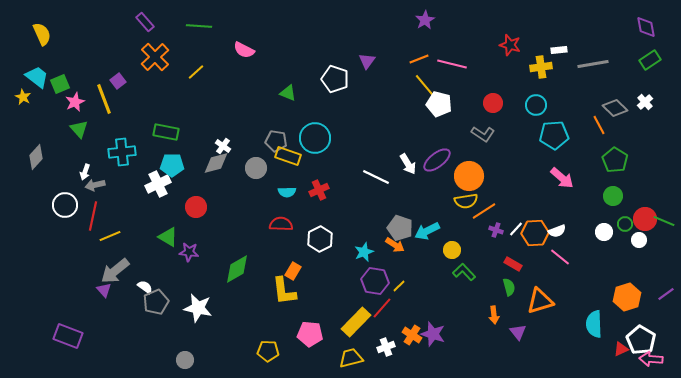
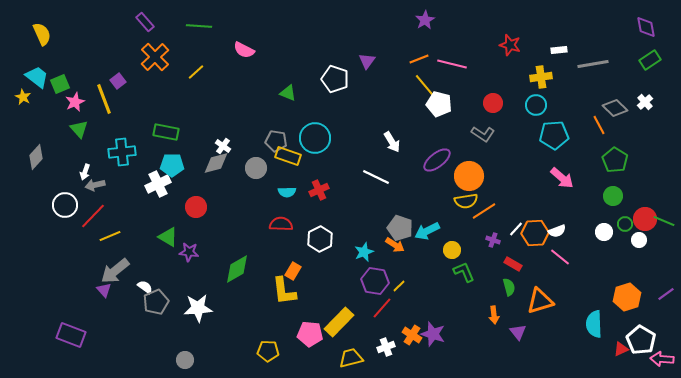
yellow cross at (541, 67): moved 10 px down
white arrow at (408, 164): moved 16 px left, 22 px up
red line at (93, 216): rotated 32 degrees clockwise
purple cross at (496, 230): moved 3 px left, 10 px down
green L-shape at (464, 272): rotated 20 degrees clockwise
white star at (198, 308): rotated 16 degrees counterclockwise
yellow rectangle at (356, 322): moved 17 px left
purple rectangle at (68, 336): moved 3 px right, 1 px up
pink arrow at (651, 359): moved 11 px right
